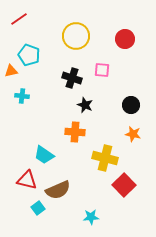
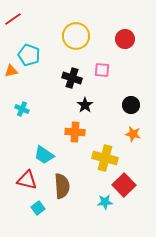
red line: moved 6 px left
cyan cross: moved 13 px down; rotated 16 degrees clockwise
black star: rotated 14 degrees clockwise
brown semicircle: moved 4 px right, 4 px up; rotated 70 degrees counterclockwise
cyan star: moved 14 px right, 15 px up
